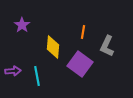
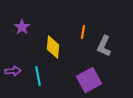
purple star: moved 2 px down
gray L-shape: moved 3 px left
purple square: moved 9 px right, 16 px down; rotated 25 degrees clockwise
cyan line: moved 1 px right
